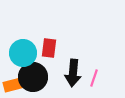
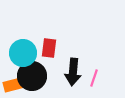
black arrow: moved 1 px up
black circle: moved 1 px left, 1 px up
